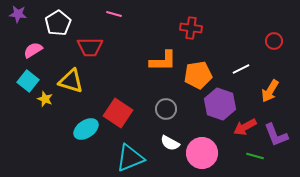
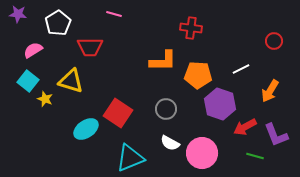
orange pentagon: rotated 12 degrees clockwise
